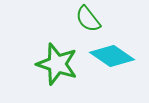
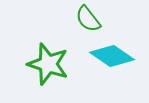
green star: moved 9 px left
